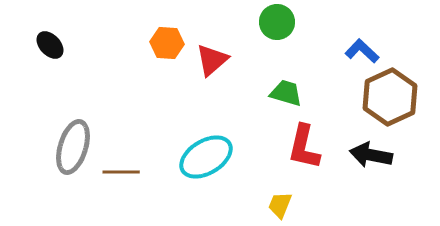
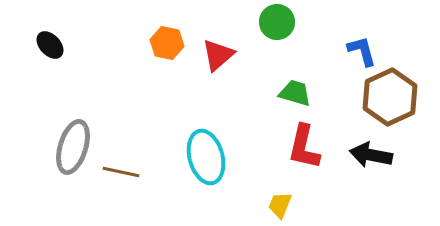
orange hexagon: rotated 8 degrees clockwise
blue L-shape: rotated 32 degrees clockwise
red triangle: moved 6 px right, 5 px up
green trapezoid: moved 9 px right
cyan ellipse: rotated 74 degrees counterclockwise
brown line: rotated 12 degrees clockwise
